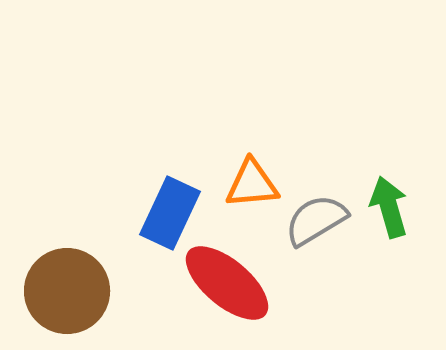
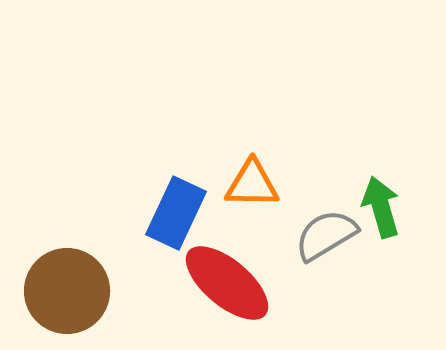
orange triangle: rotated 6 degrees clockwise
green arrow: moved 8 px left
blue rectangle: moved 6 px right
gray semicircle: moved 10 px right, 15 px down
